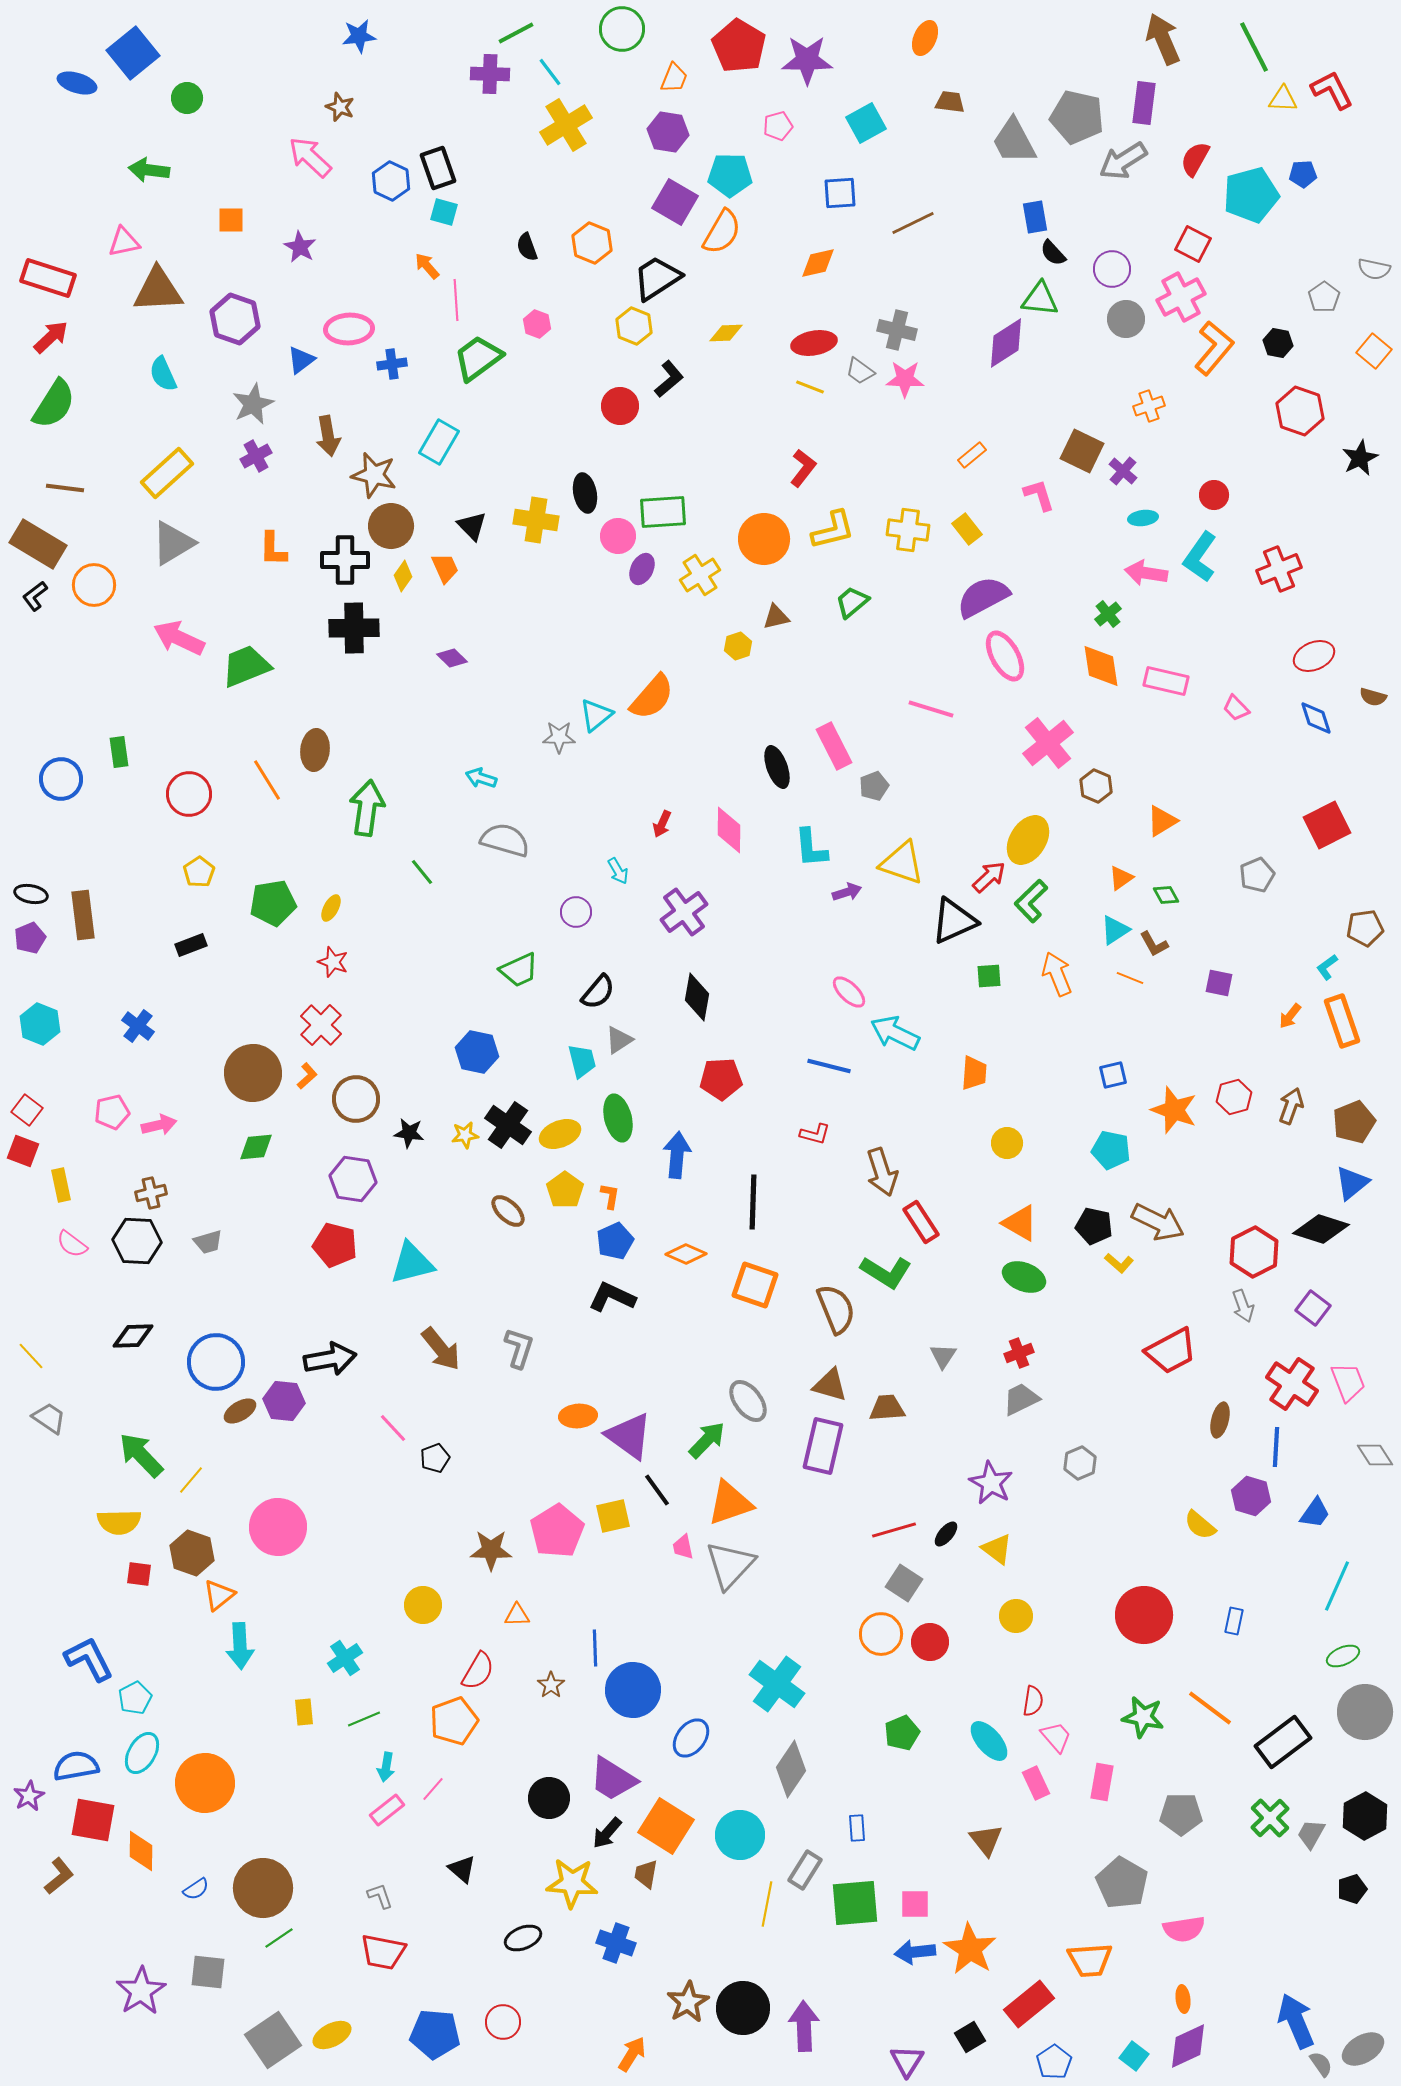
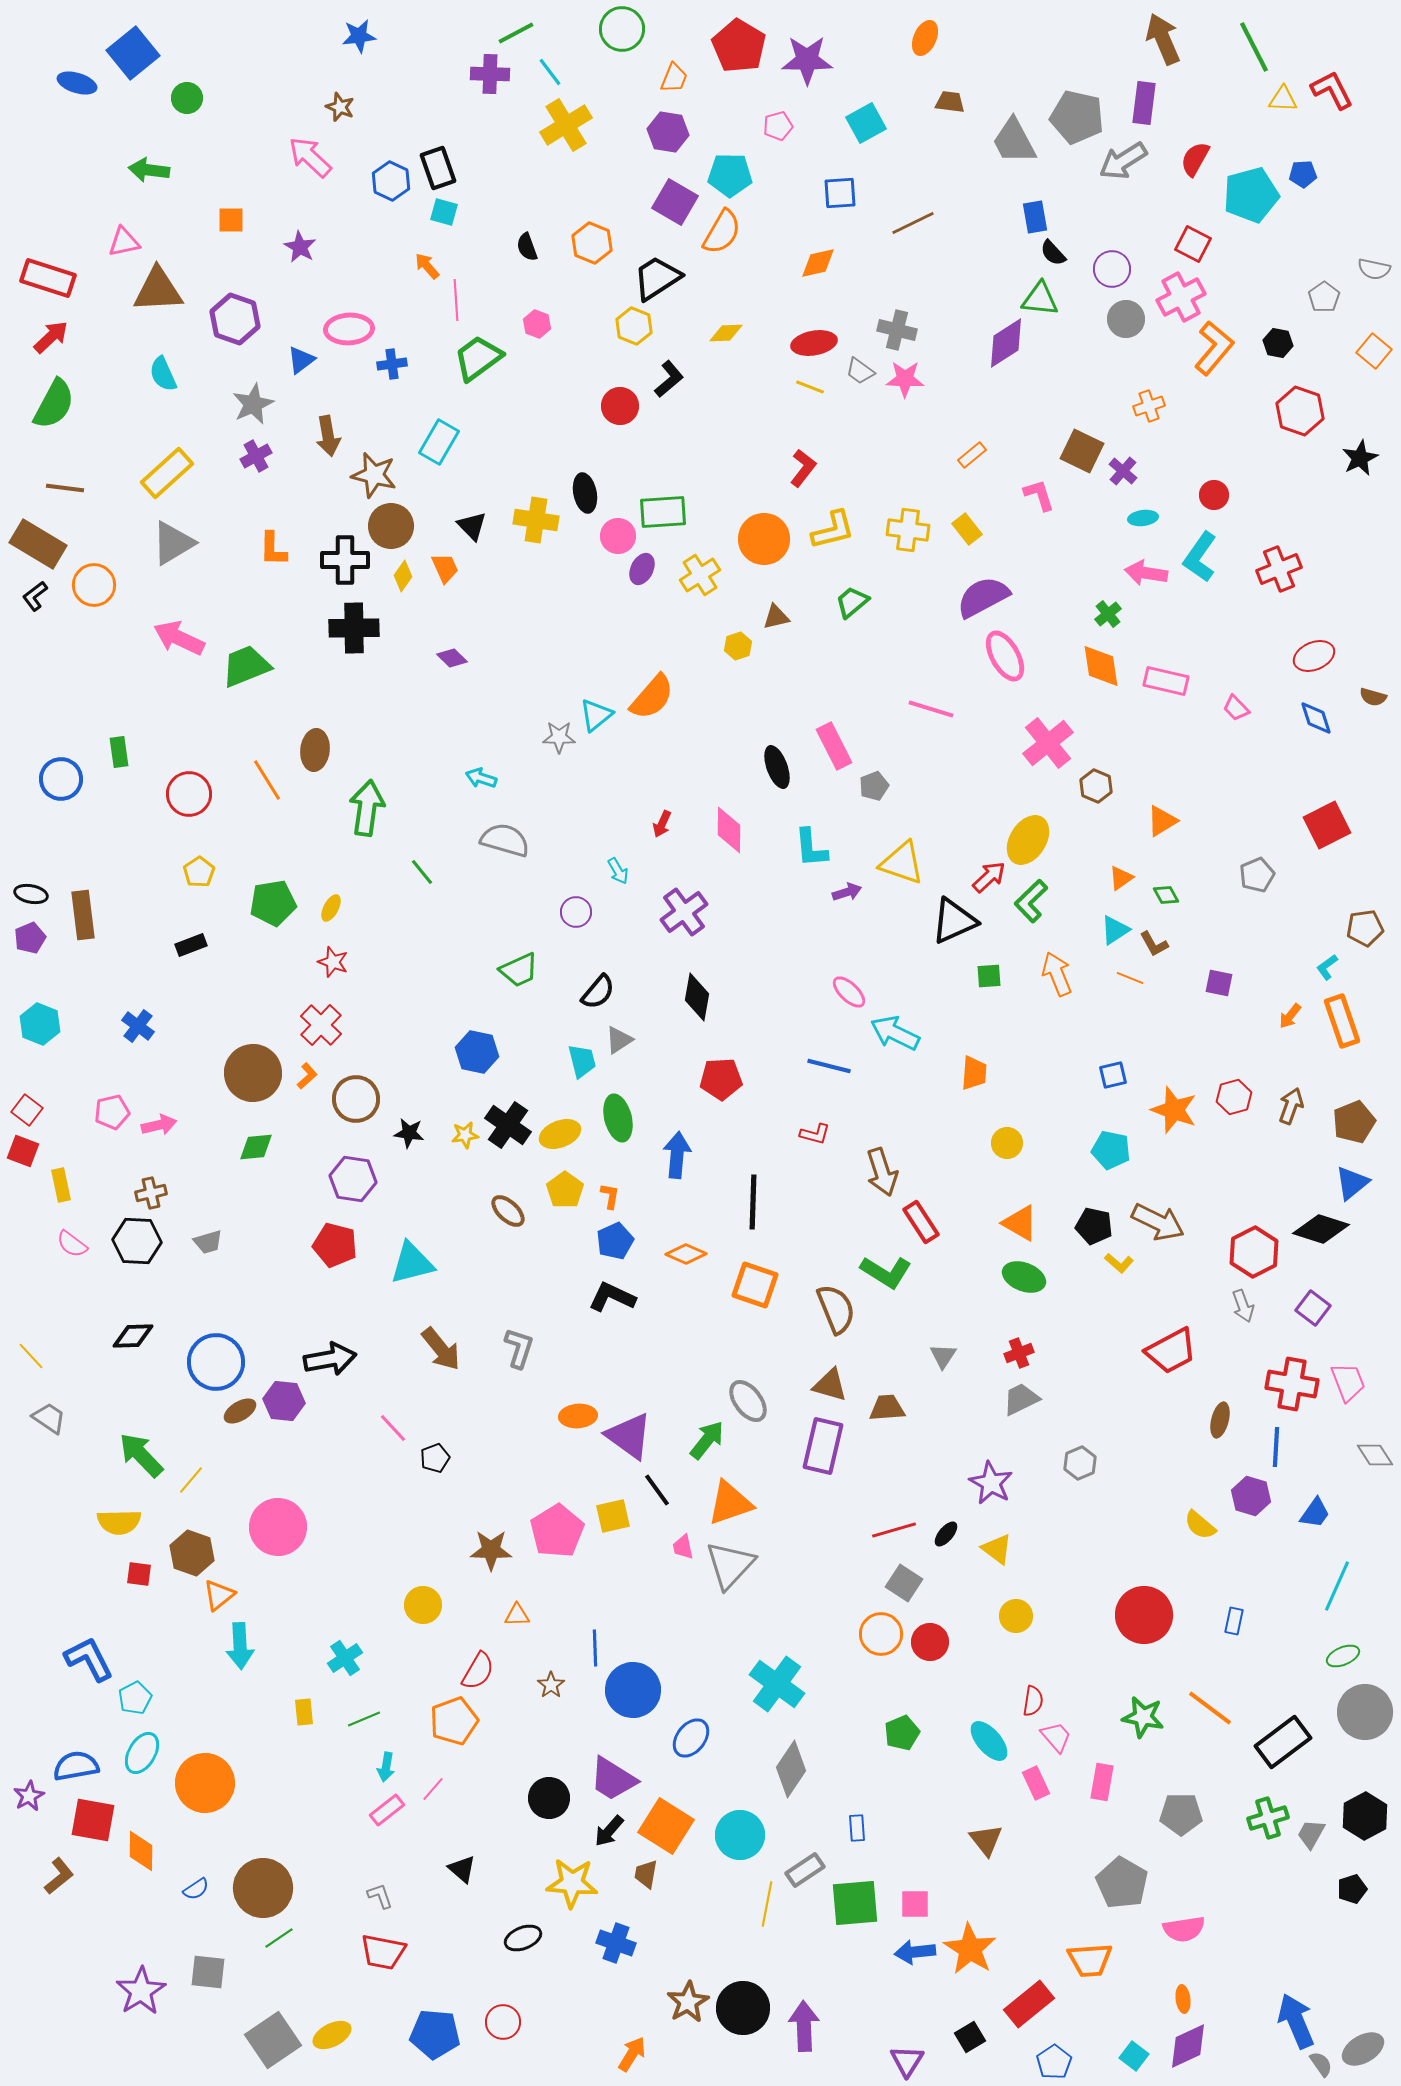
green semicircle at (54, 404): rotated 4 degrees counterclockwise
red cross at (1292, 1384): rotated 24 degrees counterclockwise
green arrow at (707, 1440): rotated 6 degrees counterclockwise
green cross at (1270, 1818): moved 2 px left; rotated 27 degrees clockwise
black arrow at (607, 1833): moved 2 px right, 2 px up
gray rectangle at (805, 1870): rotated 24 degrees clockwise
